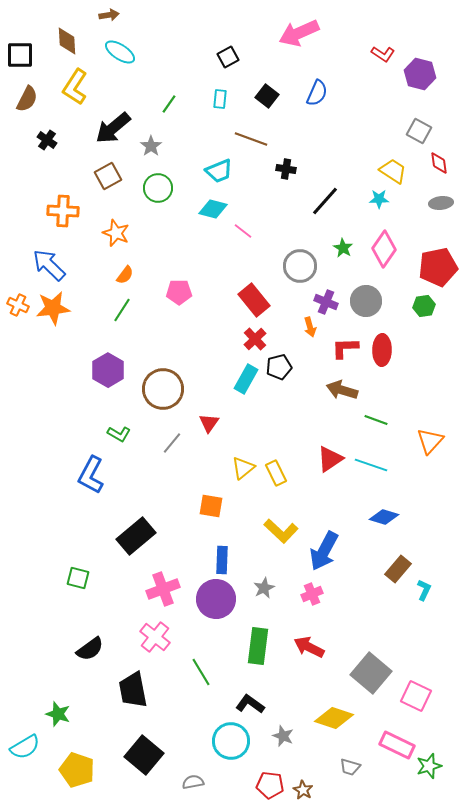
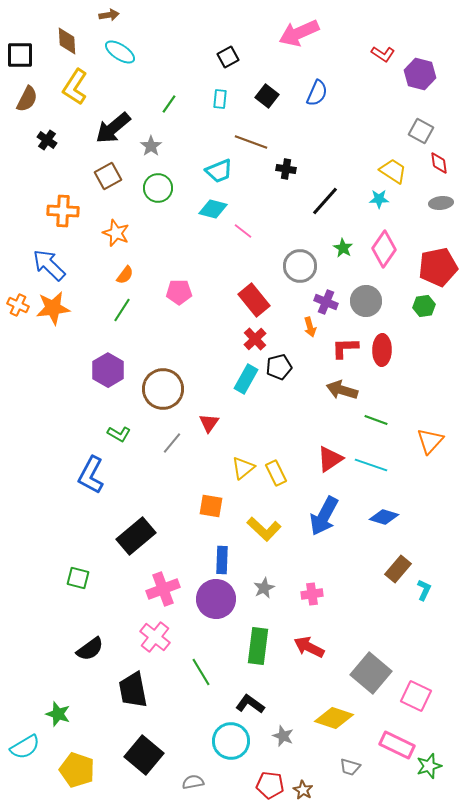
gray square at (419, 131): moved 2 px right
brown line at (251, 139): moved 3 px down
yellow L-shape at (281, 531): moved 17 px left, 2 px up
blue arrow at (324, 551): moved 35 px up
pink cross at (312, 594): rotated 15 degrees clockwise
